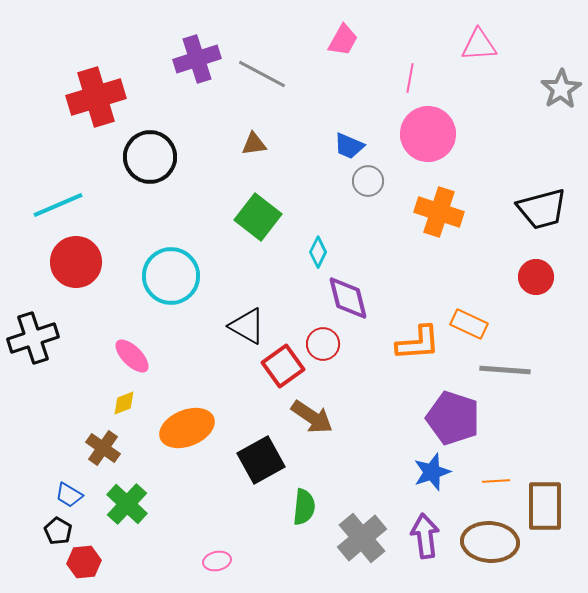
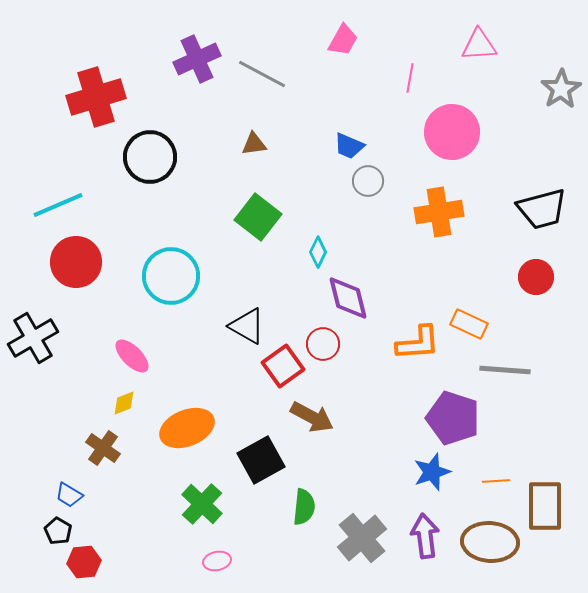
purple cross at (197, 59): rotated 6 degrees counterclockwise
pink circle at (428, 134): moved 24 px right, 2 px up
orange cross at (439, 212): rotated 27 degrees counterclockwise
black cross at (33, 338): rotated 12 degrees counterclockwise
brown arrow at (312, 417): rotated 6 degrees counterclockwise
green cross at (127, 504): moved 75 px right
